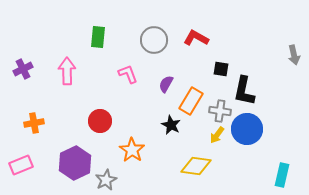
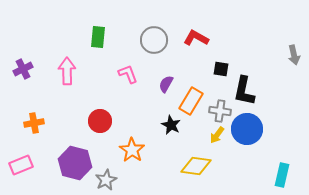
purple hexagon: rotated 20 degrees counterclockwise
